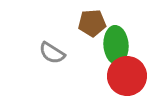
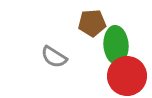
gray semicircle: moved 2 px right, 4 px down
